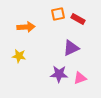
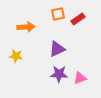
red rectangle: rotated 64 degrees counterclockwise
purple triangle: moved 14 px left, 1 px down
yellow star: moved 3 px left
